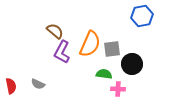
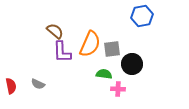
purple L-shape: rotated 30 degrees counterclockwise
